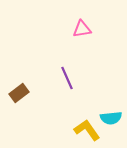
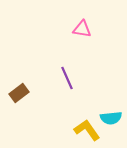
pink triangle: rotated 18 degrees clockwise
